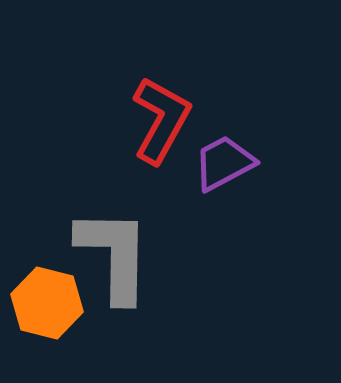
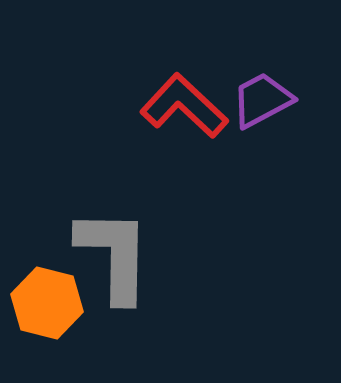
red L-shape: moved 23 px right, 14 px up; rotated 76 degrees counterclockwise
purple trapezoid: moved 38 px right, 63 px up
